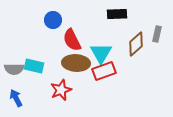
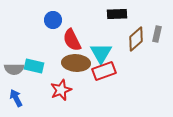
brown diamond: moved 5 px up
